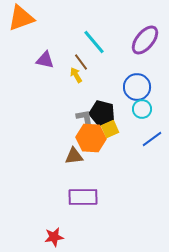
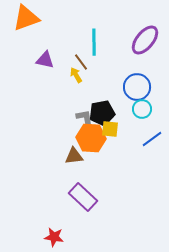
orange triangle: moved 5 px right
cyan line: rotated 40 degrees clockwise
black pentagon: rotated 25 degrees counterclockwise
yellow square: rotated 30 degrees clockwise
purple rectangle: rotated 44 degrees clockwise
red star: rotated 18 degrees clockwise
